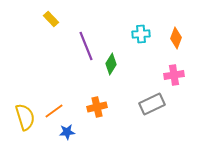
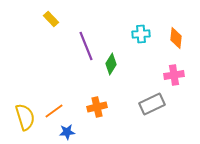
orange diamond: rotated 15 degrees counterclockwise
